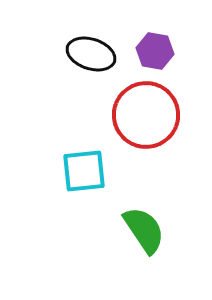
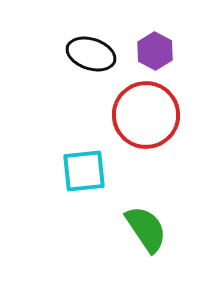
purple hexagon: rotated 18 degrees clockwise
green semicircle: moved 2 px right, 1 px up
